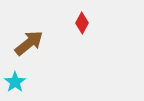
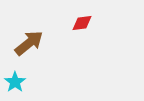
red diamond: rotated 55 degrees clockwise
